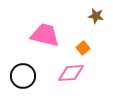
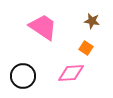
brown star: moved 4 px left, 5 px down
pink trapezoid: moved 2 px left, 8 px up; rotated 20 degrees clockwise
orange square: moved 3 px right; rotated 16 degrees counterclockwise
